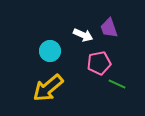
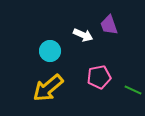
purple trapezoid: moved 3 px up
pink pentagon: moved 14 px down
green line: moved 16 px right, 6 px down
